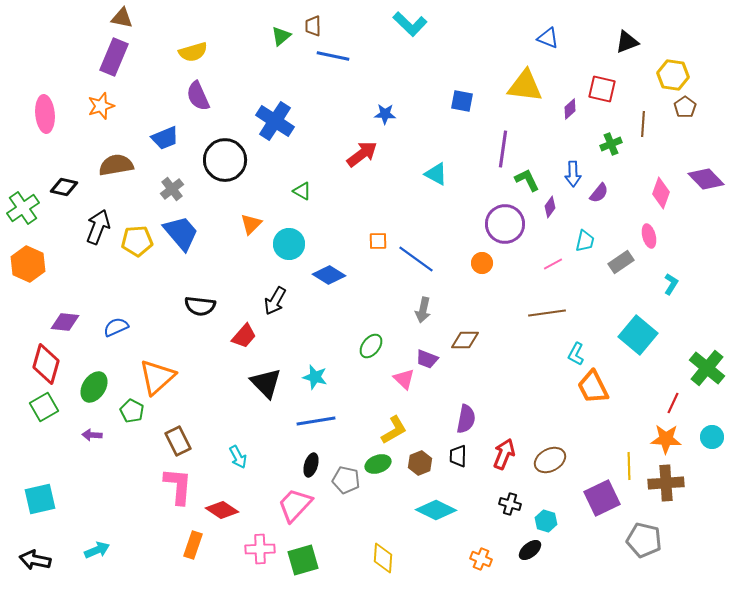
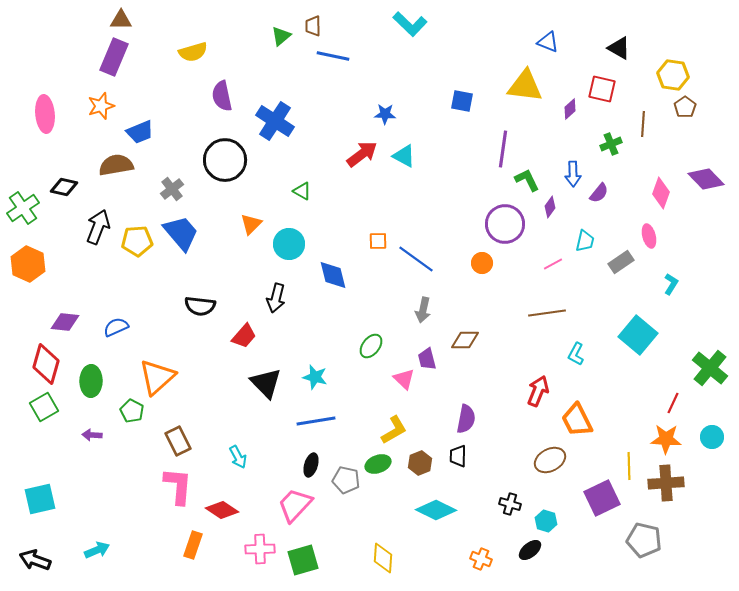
brown triangle at (122, 18): moved 1 px left, 2 px down; rotated 10 degrees counterclockwise
blue triangle at (548, 38): moved 4 px down
black triangle at (627, 42): moved 8 px left, 6 px down; rotated 50 degrees clockwise
purple semicircle at (198, 96): moved 24 px right; rotated 12 degrees clockwise
blue trapezoid at (165, 138): moved 25 px left, 6 px up
cyan triangle at (436, 174): moved 32 px left, 18 px up
blue diamond at (329, 275): moved 4 px right; rotated 44 degrees clockwise
black arrow at (275, 301): moved 1 px right, 3 px up; rotated 16 degrees counterclockwise
purple trapezoid at (427, 359): rotated 55 degrees clockwise
green cross at (707, 368): moved 3 px right
green ellipse at (94, 387): moved 3 px left, 6 px up; rotated 32 degrees counterclockwise
orange trapezoid at (593, 387): moved 16 px left, 33 px down
red arrow at (504, 454): moved 34 px right, 63 px up
black arrow at (35, 560): rotated 8 degrees clockwise
